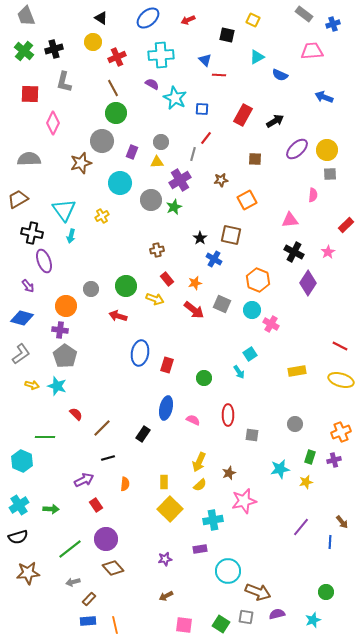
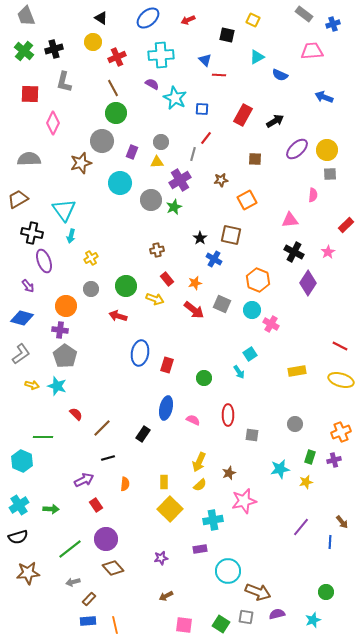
yellow cross at (102, 216): moved 11 px left, 42 px down
green line at (45, 437): moved 2 px left
purple star at (165, 559): moved 4 px left, 1 px up
